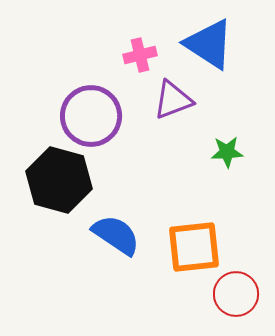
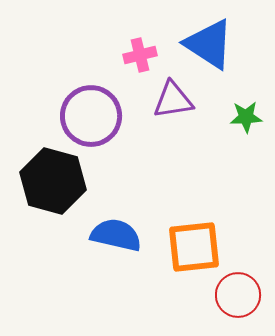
purple triangle: rotated 12 degrees clockwise
green star: moved 19 px right, 35 px up
black hexagon: moved 6 px left, 1 px down
blue semicircle: rotated 21 degrees counterclockwise
red circle: moved 2 px right, 1 px down
